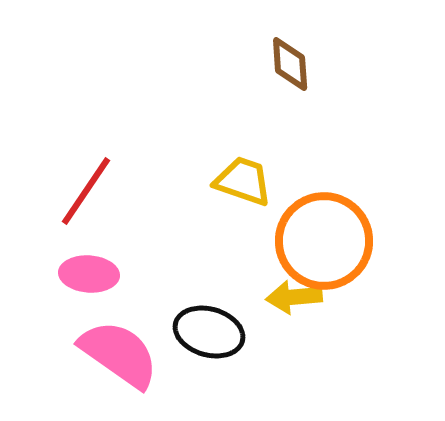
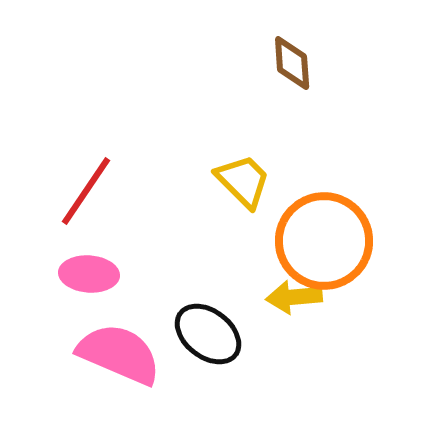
brown diamond: moved 2 px right, 1 px up
yellow trapezoid: rotated 26 degrees clockwise
black ellipse: moved 1 px left, 2 px down; rotated 22 degrees clockwise
pink semicircle: rotated 12 degrees counterclockwise
